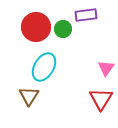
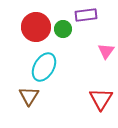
pink triangle: moved 17 px up
